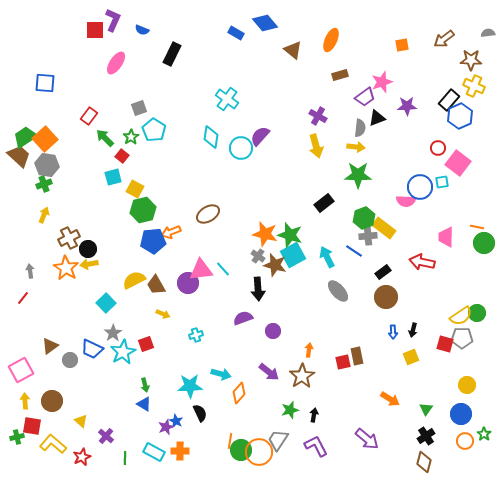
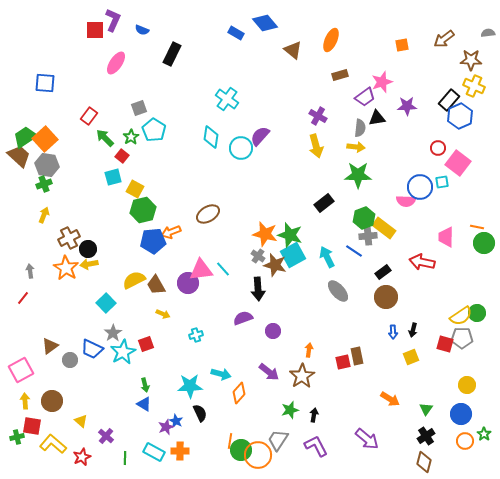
black triangle at (377, 118): rotated 12 degrees clockwise
orange circle at (259, 452): moved 1 px left, 3 px down
